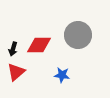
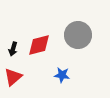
red diamond: rotated 15 degrees counterclockwise
red triangle: moved 3 px left, 5 px down
